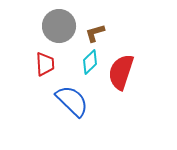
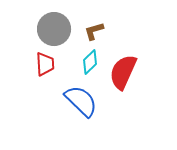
gray circle: moved 5 px left, 3 px down
brown L-shape: moved 1 px left, 2 px up
red semicircle: moved 2 px right; rotated 6 degrees clockwise
blue semicircle: moved 9 px right
